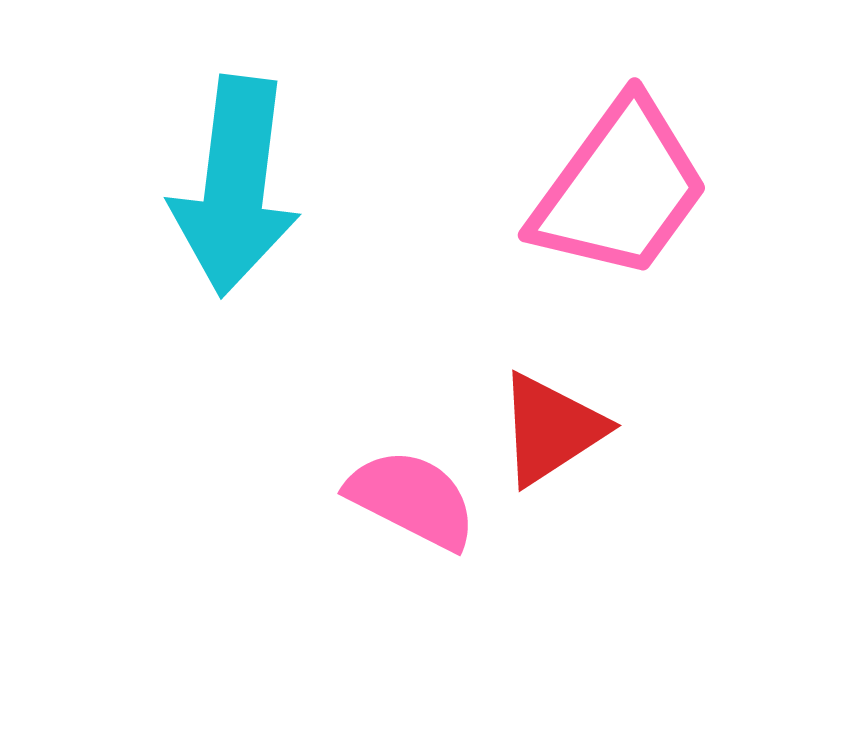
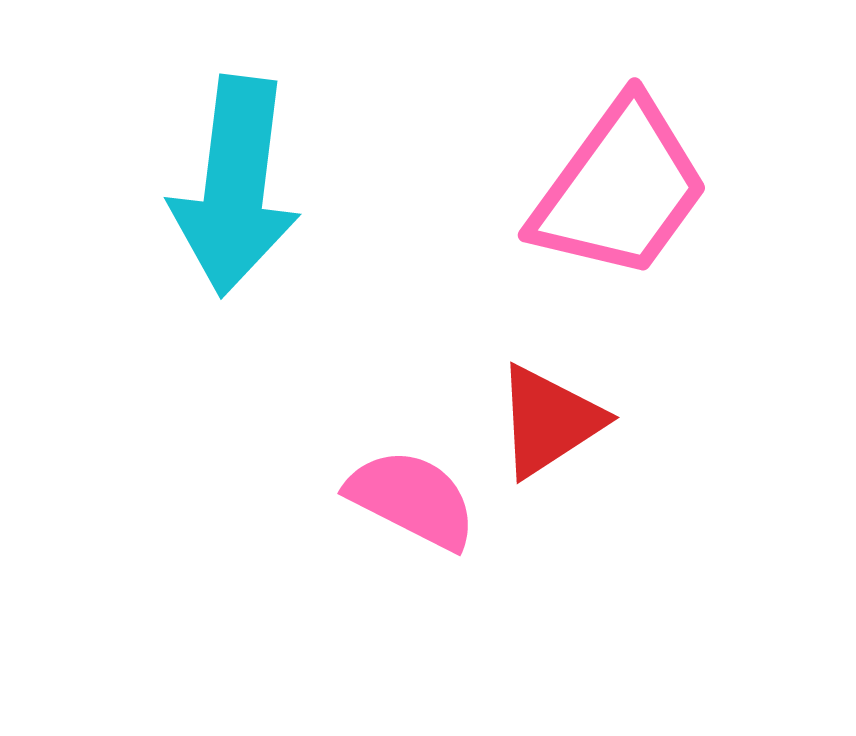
red triangle: moved 2 px left, 8 px up
